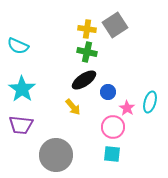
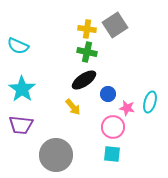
blue circle: moved 2 px down
pink star: rotated 21 degrees counterclockwise
